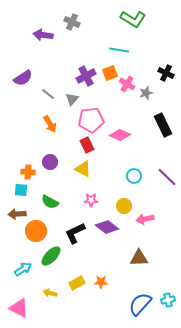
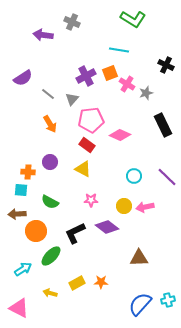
black cross: moved 8 px up
red rectangle: rotated 28 degrees counterclockwise
pink arrow: moved 12 px up
